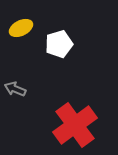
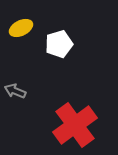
gray arrow: moved 2 px down
